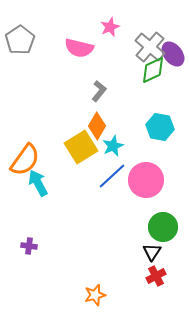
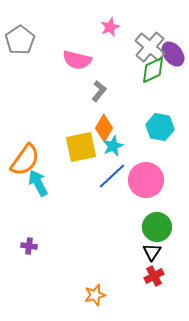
pink semicircle: moved 2 px left, 12 px down
orange diamond: moved 7 px right, 2 px down
yellow square: rotated 20 degrees clockwise
green circle: moved 6 px left
red cross: moved 2 px left
